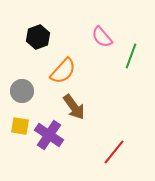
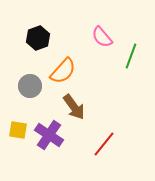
black hexagon: moved 1 px down
gray circle: moved 8 px right, 5 px up
yellow square: moved 2 px left, 4 px down
red line: moved 10 px left, 8 px up
